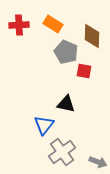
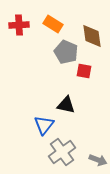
brown diamond: rotated 10 degrees counterclockwise
black triangle: moved 1 px down
gray arrow: moved 2 px up
